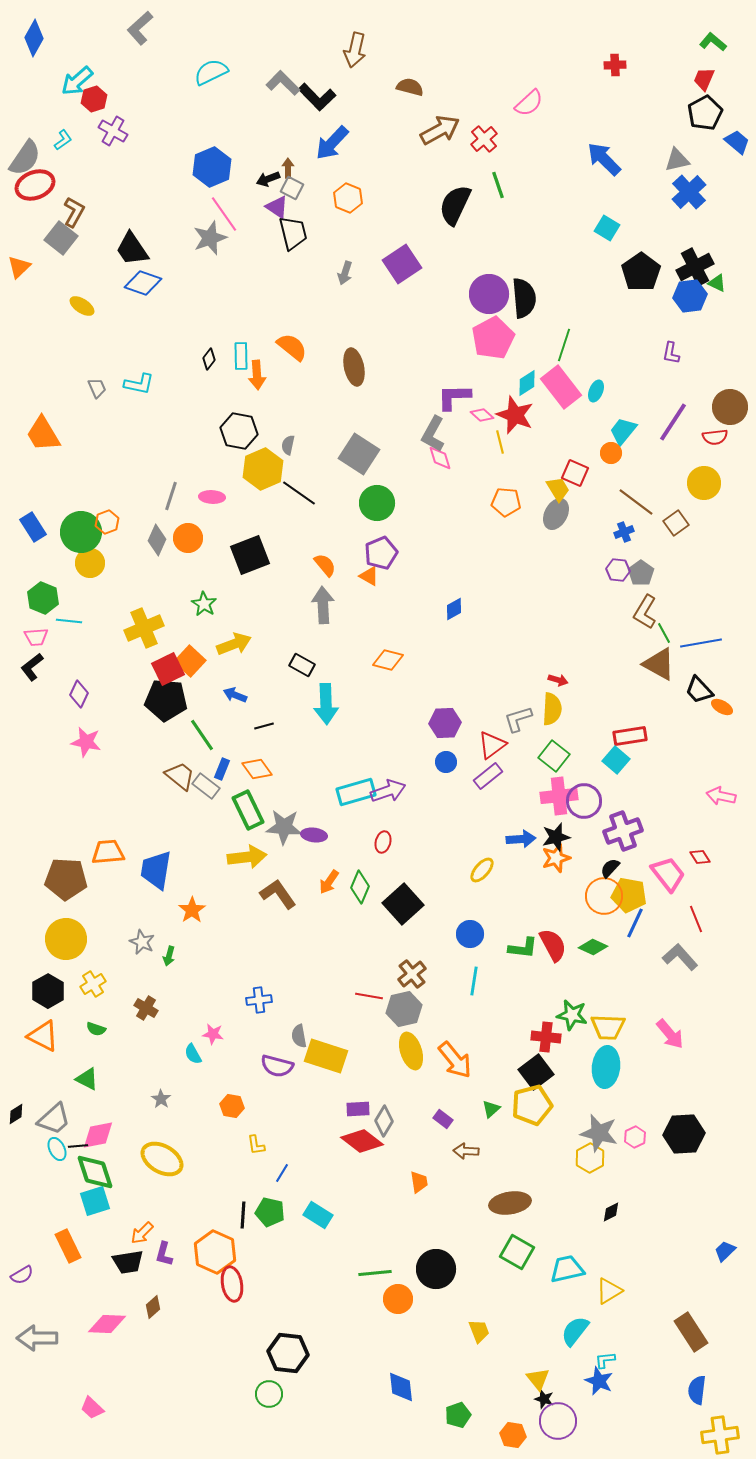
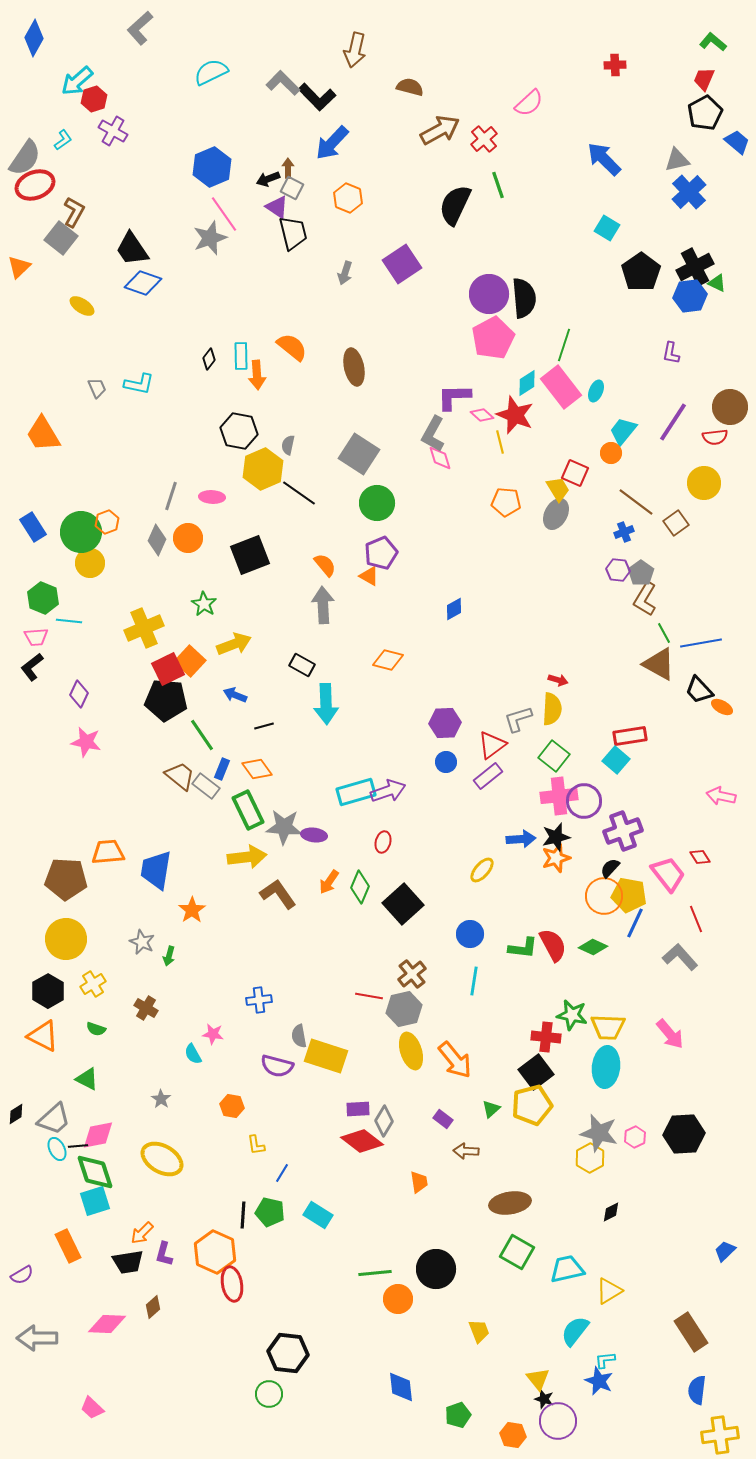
brown L-shape at (645, 612): moved 13 px up
